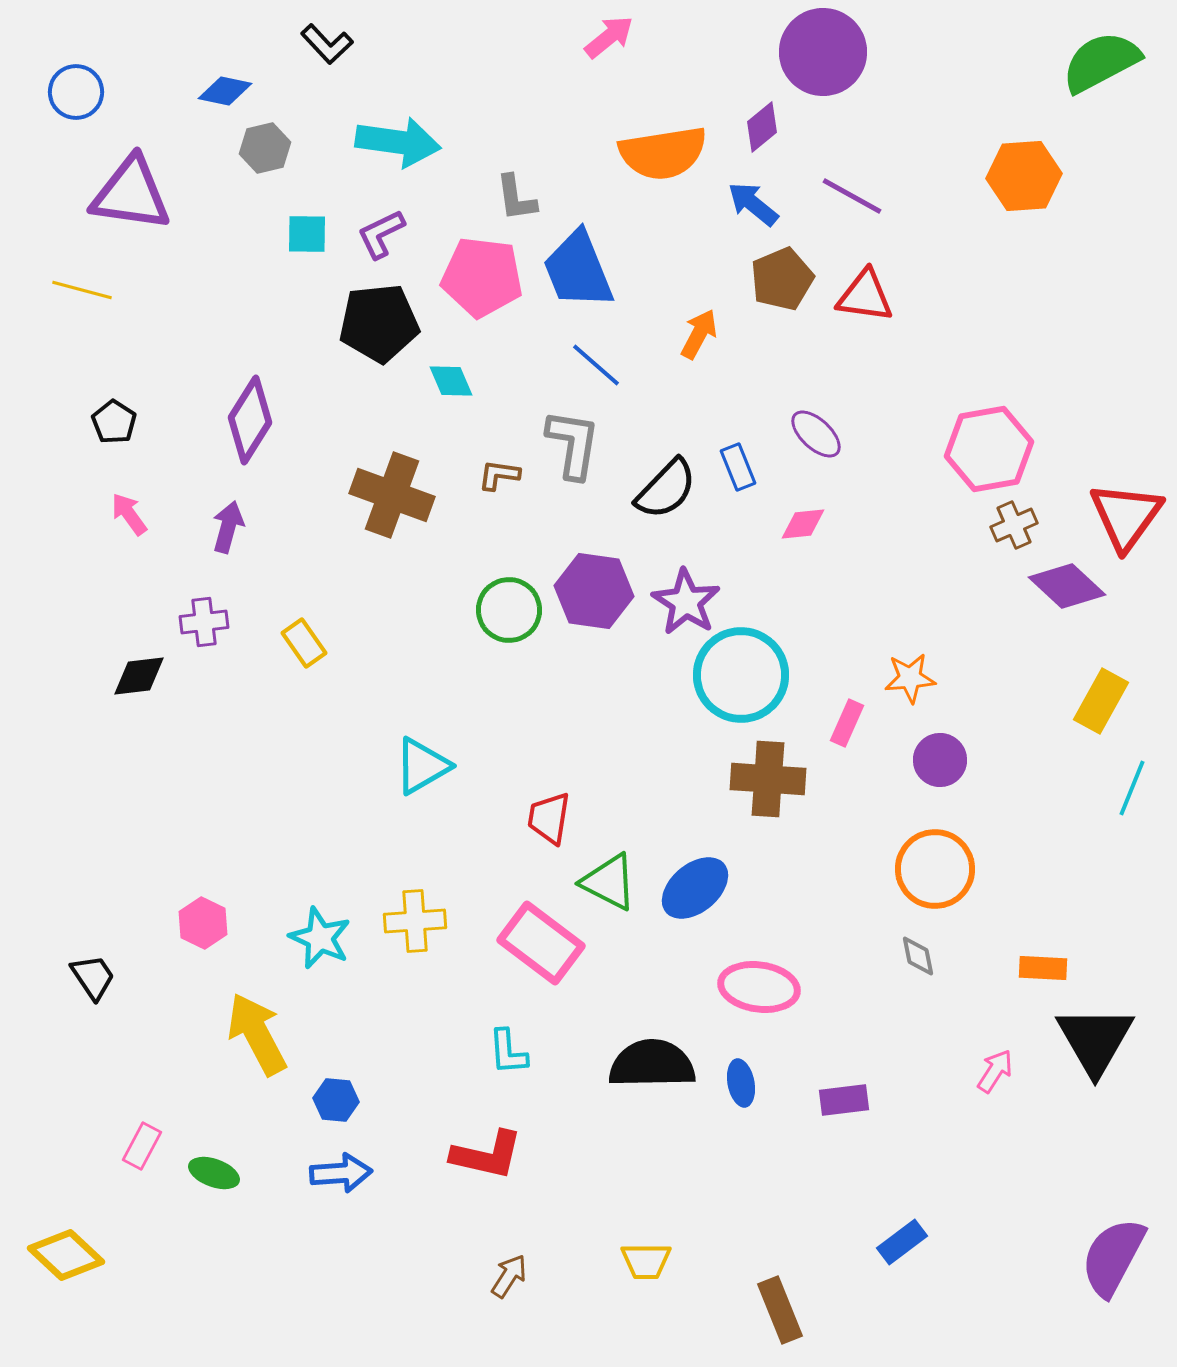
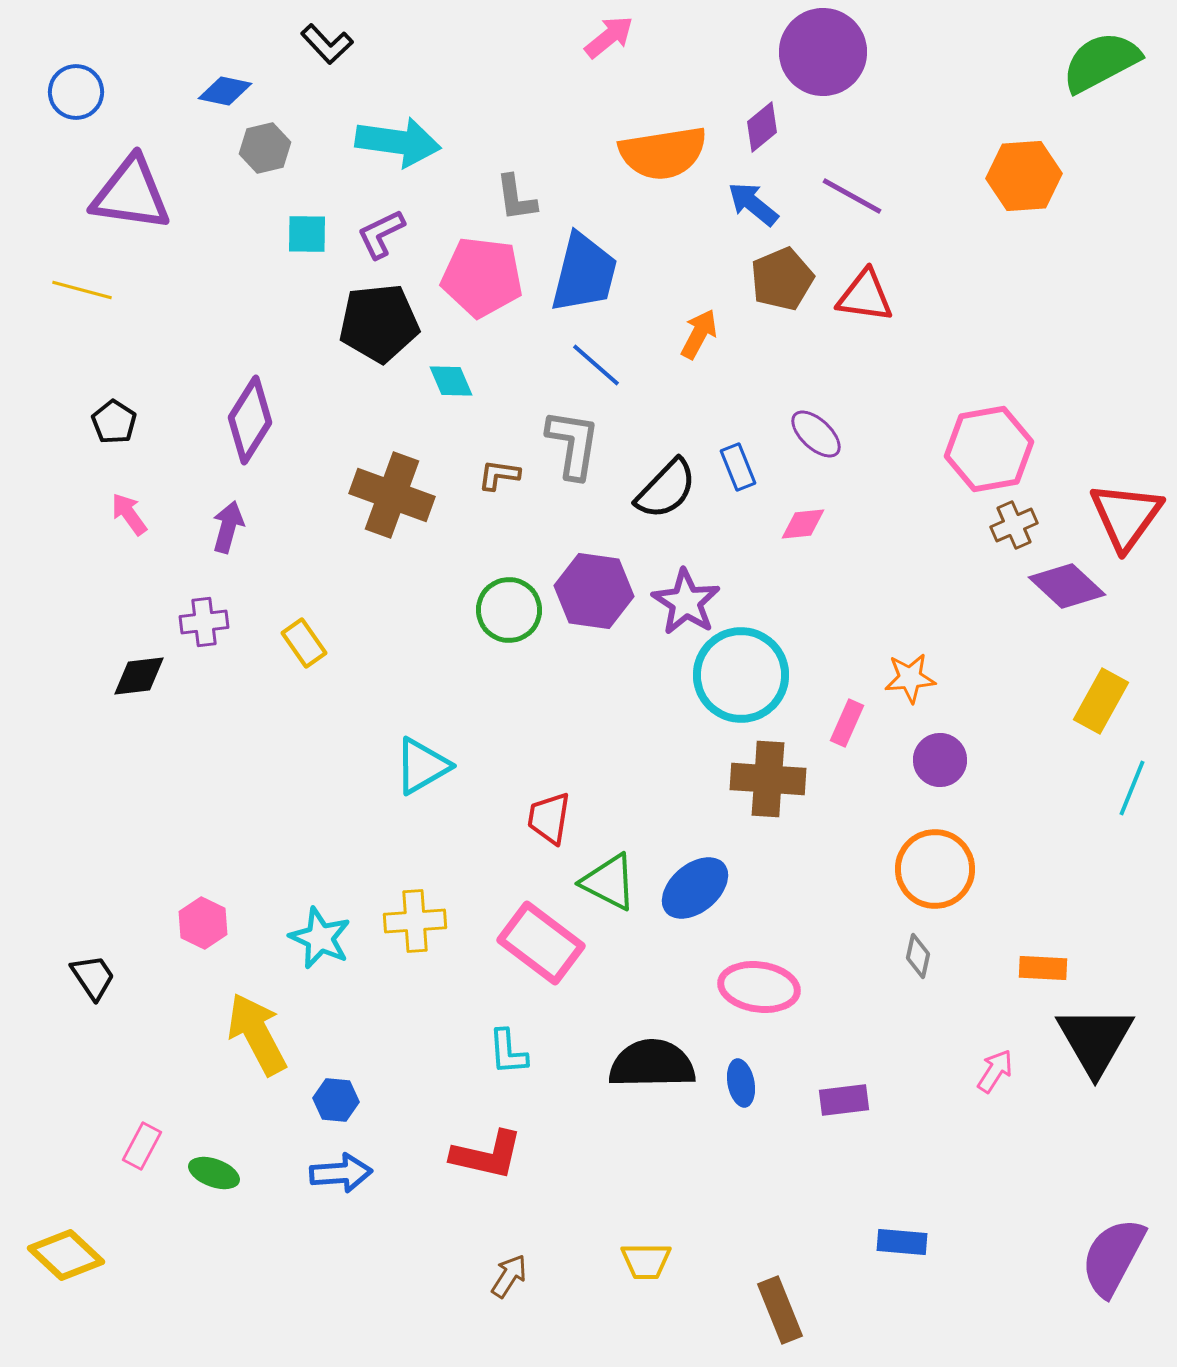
blue trapezoid at (578, 270): moved 6 px right, 3 px down; rotated 144 degrees counterclockwise
gray diamond at (918, 956): rotated 24 degrees clockwise
blue rectangle at (902, 1242): rotated 42 degrees clockwise
